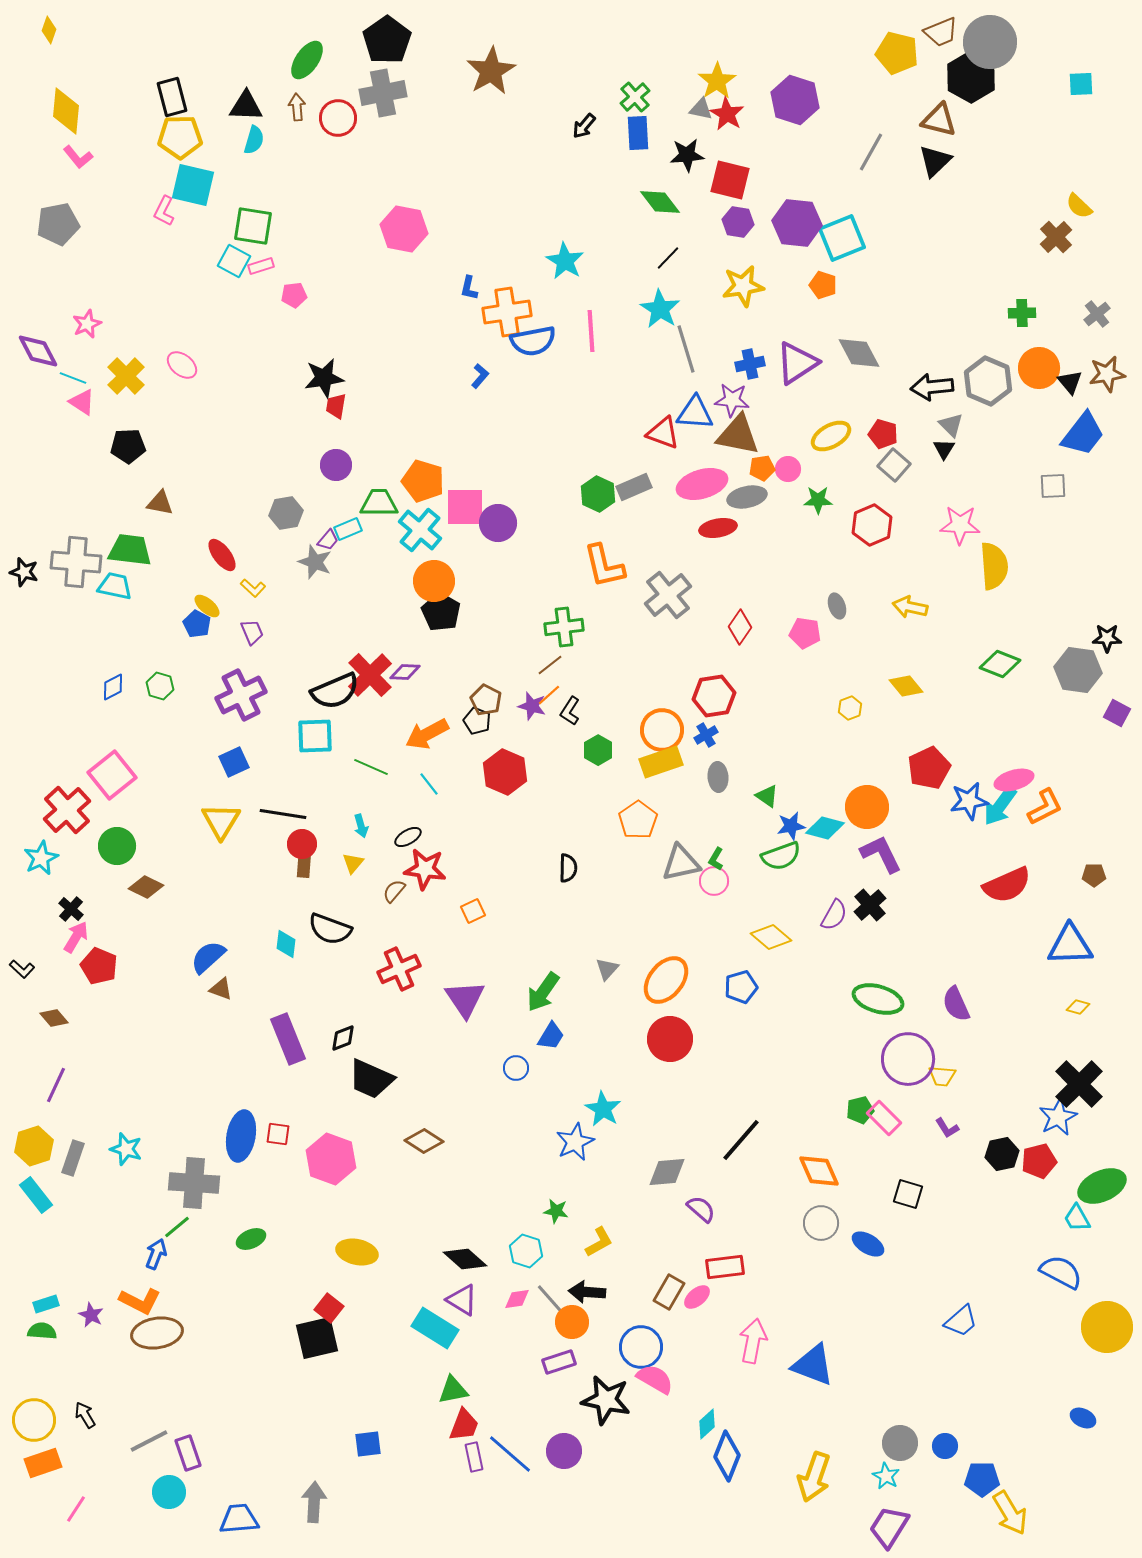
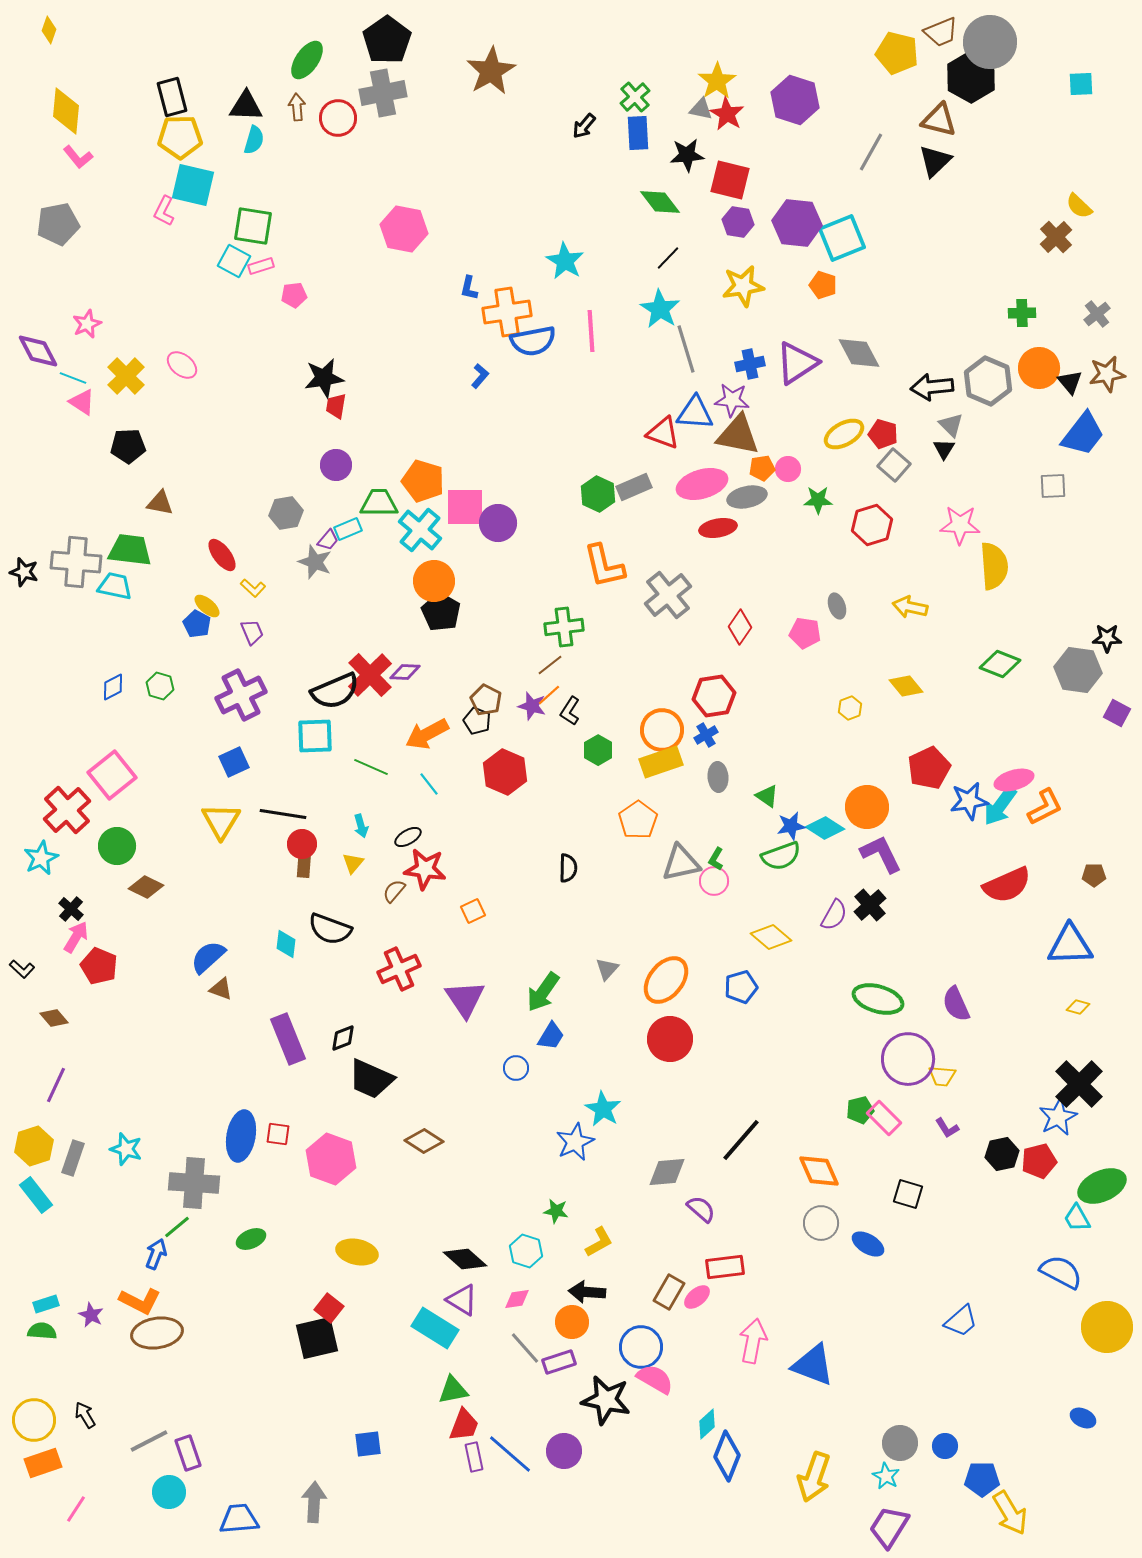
yellow ellipse at (831, 436): moved 13 px right, 2 px up
red hexagon at (872, 525): rotated 6 degrees clockwise
cyan diamond at (825, 828): rotated 18 degrees clockwise
gray line at (551, 1300): moved 26 px left, 48 px down
